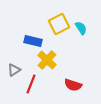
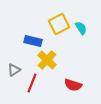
red line: moved 1 px right, 1 px up
